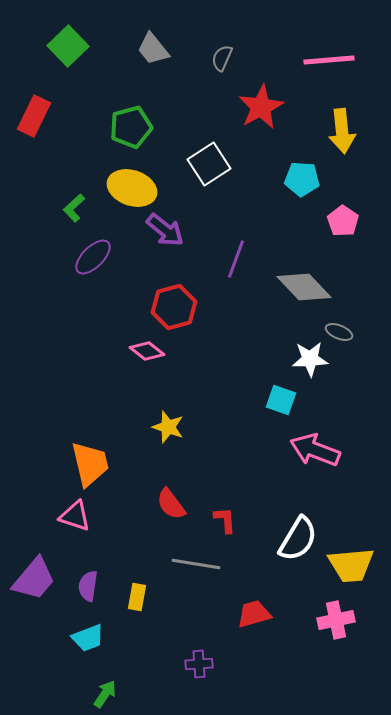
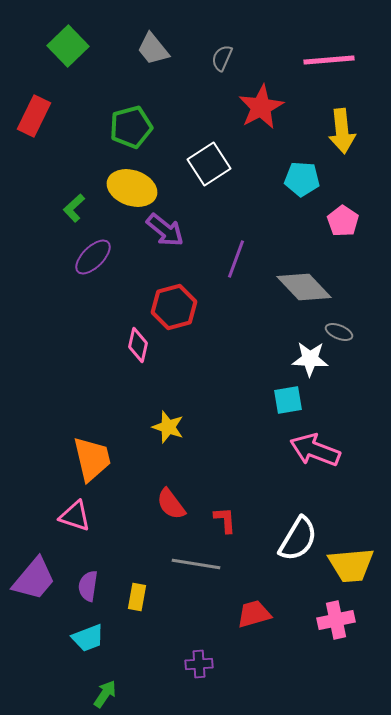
pink diamond: moved 9 px left, 6 px up; rotated 64 degrees clockwise
white star: rotated 6 degrees clockwise
cyan square: moved 7 px right; rotated 28 degrees counterclockwise
orange trapezoid: moved 2 px right, 5 px up
